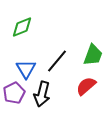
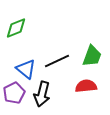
green diamond: moved 6 px left, 1 px down
green trapezoid: moved 1 px left, 1 px down
black line: rotated 25 degrees clockwise
blue triangle: rotated 20 degrees counterclockwise
red semicircle: rotated 35 degrees clockwise
